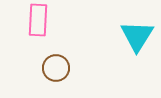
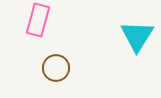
pink rectangle: rotated 12 degrees clockwise
